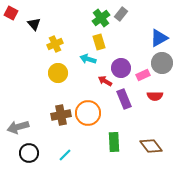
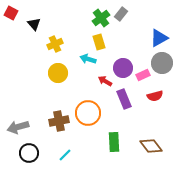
purple circle: moved 2 px right
red semicircle: rotated 14 degrees counterclockwise
brown cross: moved 2 px left, 6 px down
